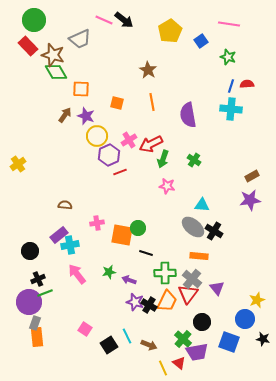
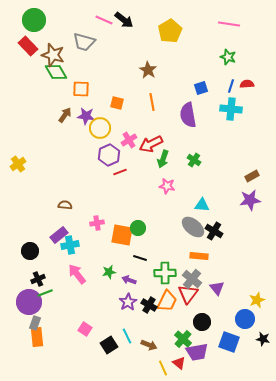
gray trapezoid at (80, 39): moved 4 px right, 3 px down; rotated 40 degrees clockwise
blue square at (201, 41): moved 47 px down; rotated 16 degrees clockwise
purple star at (86, 116): rotated 12 degrees counterclockwise
yellow circle at (97, 136): moved 3 px right, 8 px up
black line at (146, 253): moved 6 px left, 5 px down
purple star at (135, 302): moved 7 px left; rotated 24 degrees clockwise
